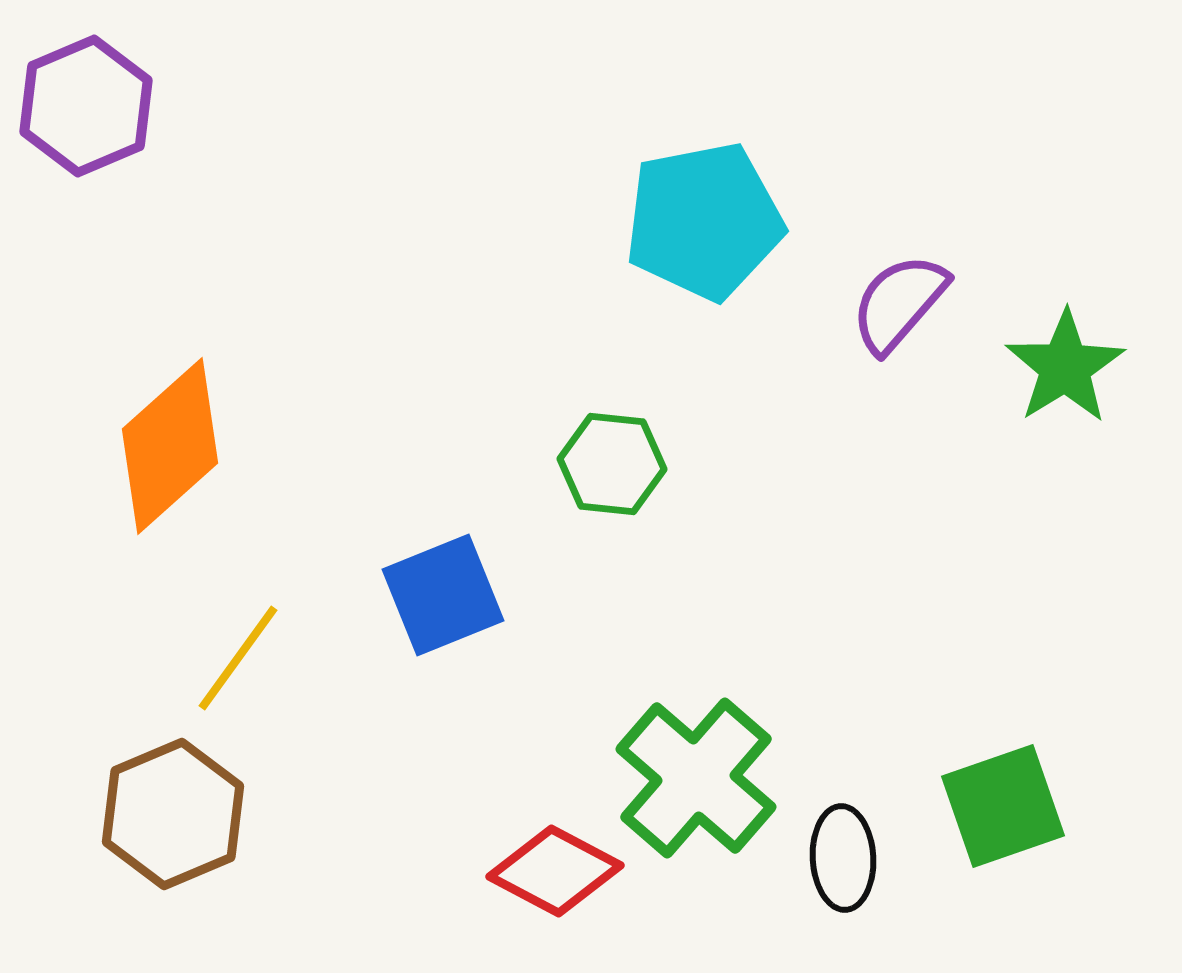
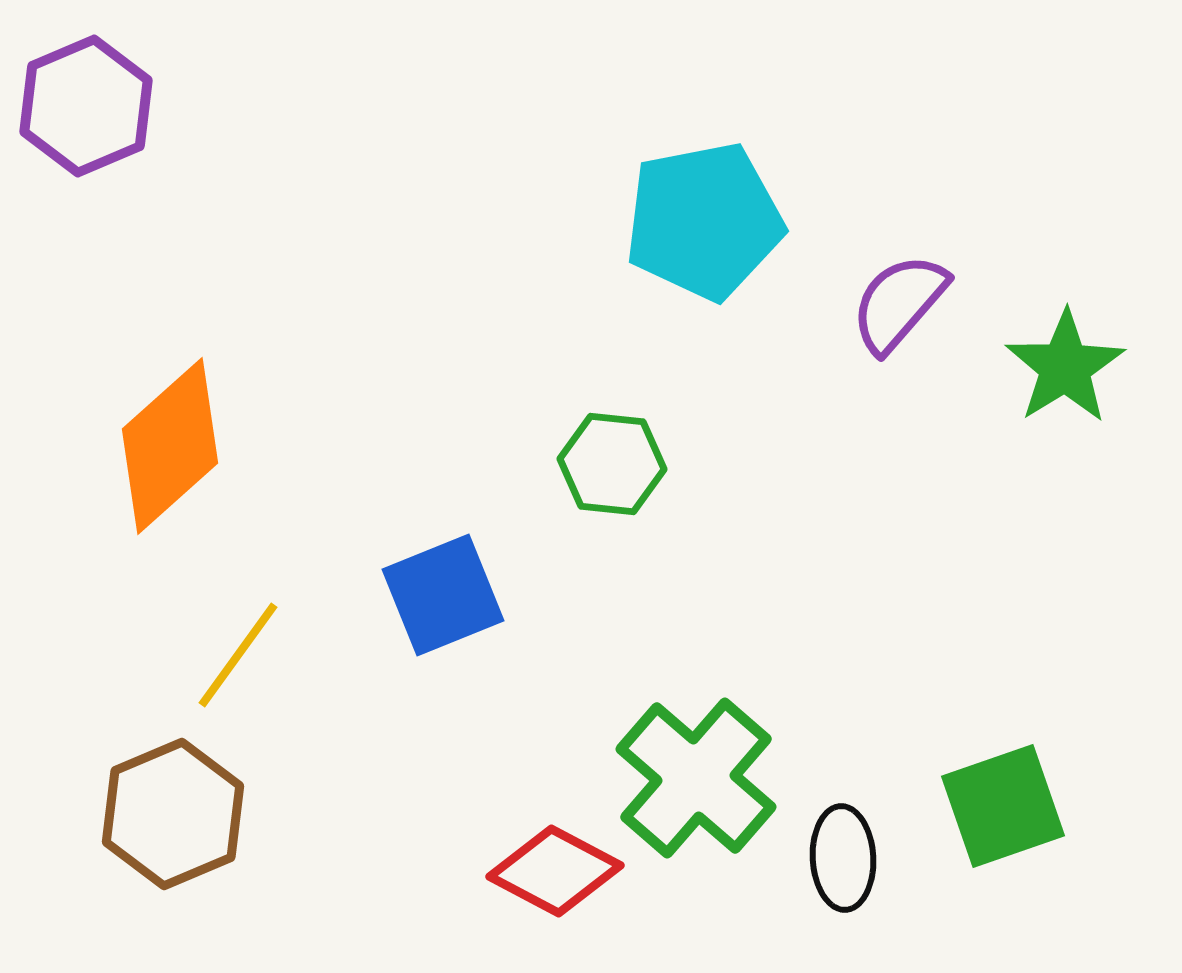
yellow line: moved 3 px up
